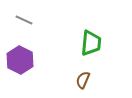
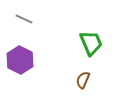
gray line: moved 1 px up
green trapezoid: rotated 28 degrees counterclockwise
